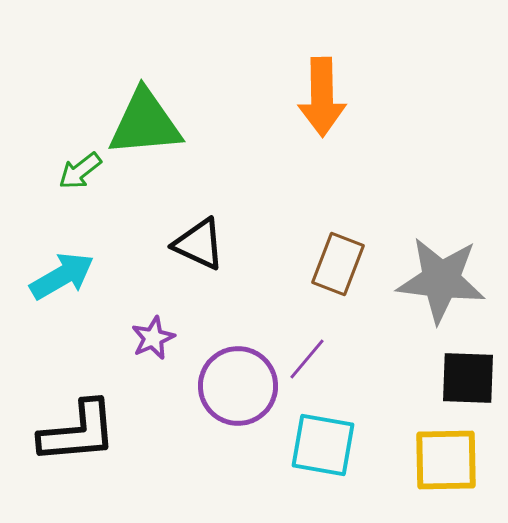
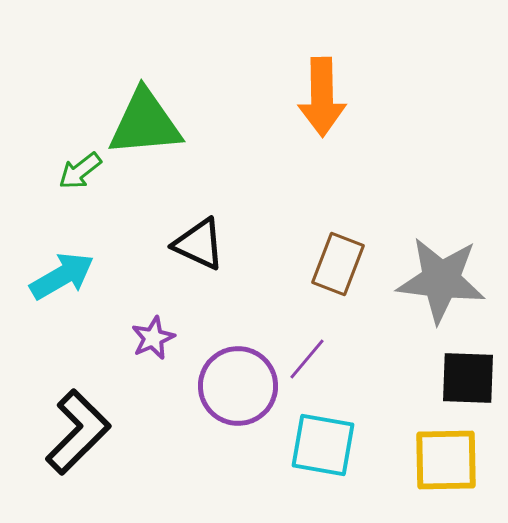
black L-shape: rotated 40 degrees counterclockwise
